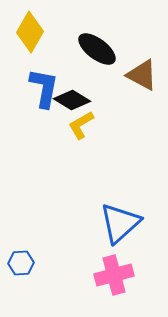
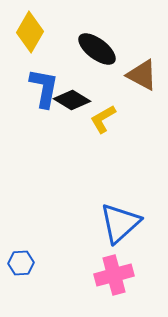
yellow L-shape: moved 22 px right, 6 px up
